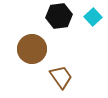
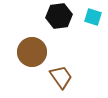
cyan square: rotated 30 degrees counterclockwise
brown circle: moved 3 px down
